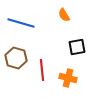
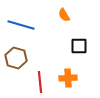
blue line: moved 2 px down
black square: moved 2 px right, 1 px up; rotated 12 degrees clockwise
red line: moved 2 px left, 12 px down
orange cross: rotated 18 degrees counterclockwise
